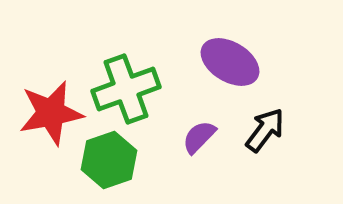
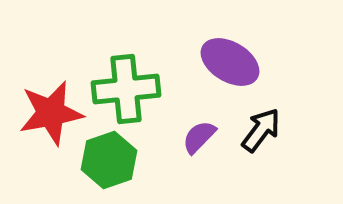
green cross: rotated 14 degrees clockwise
black arrow: moved 4 px left
